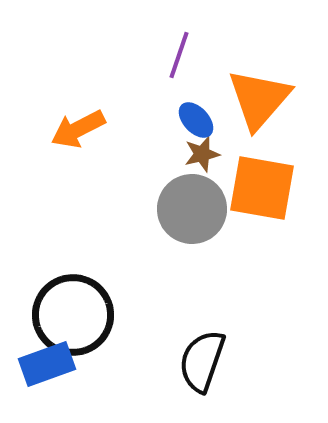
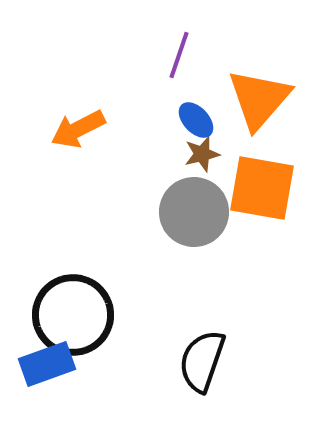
gray circle: moved 2 px right, 3 px down
